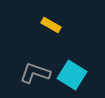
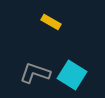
yellow rectangle: moved 3 px up
